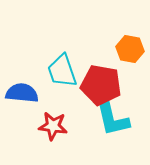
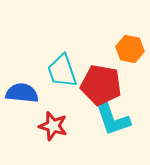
cyan L-shape: rotated 6 degrees counterclockwise
red star: rotated 8 degrees clockwise
